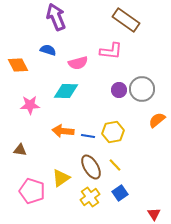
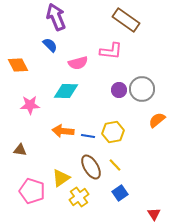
blue semicircle: moved 2 px right, 5 px up; rotated 28 degrees clockwise
yellow cross: moved 11 px left
